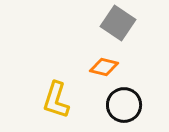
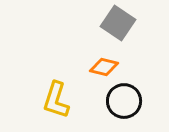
black circle: moved 4 px up
